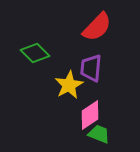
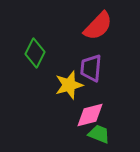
red semicircle: moved 1 px right, 1 px up
green diamond: rotated 72 degrees clockwise
yellow star: rotated 12 degrees clockwise
pink diamond: rotated 20 degrees clockwise
